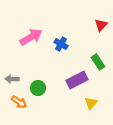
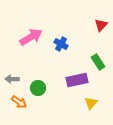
purple rectangle: rotated 15 degrees clockwise
